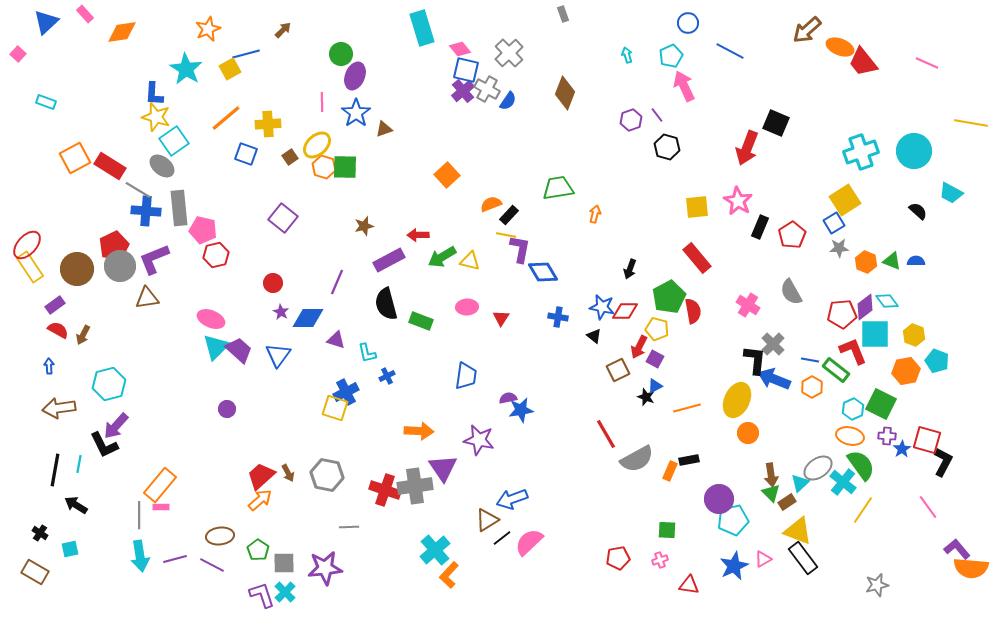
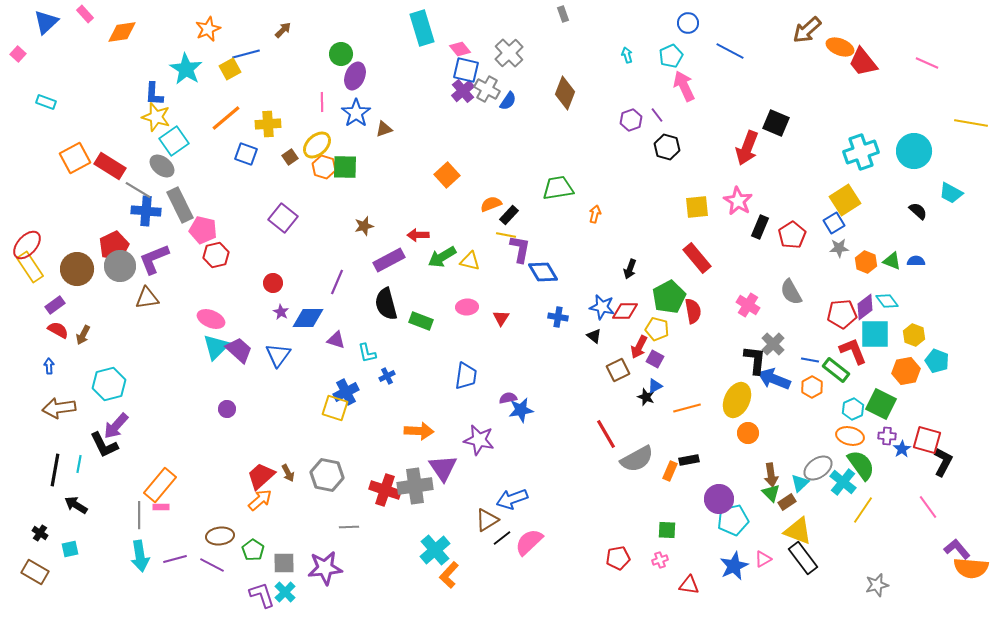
gray rectangle at (179, 208): moved 1 px right, 3 px up; rotated 20 degrees counterclockwise
green pentagon at (258, 550): moved 5 px left
